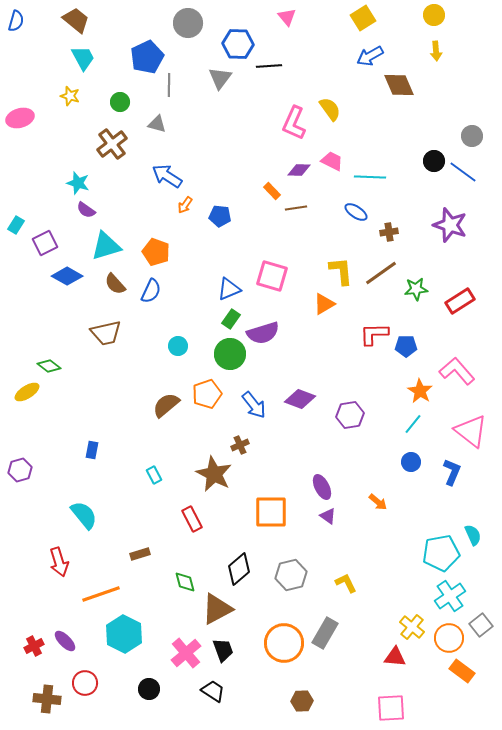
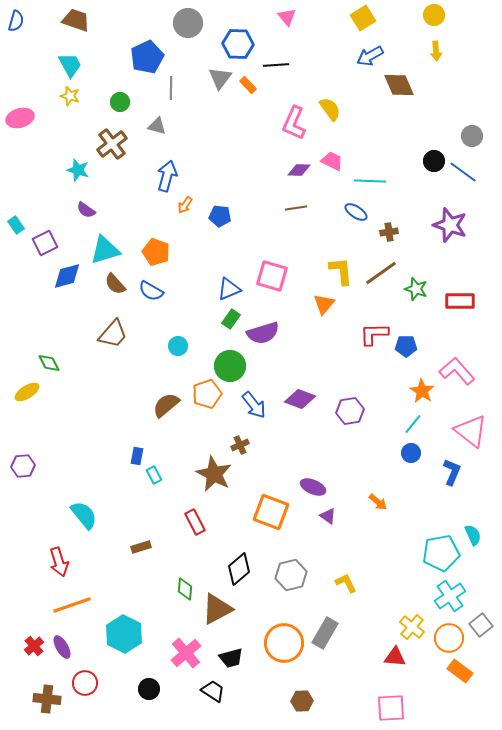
brown trapezoid at (76, 20): rotated 20 degrees counterclockwise
cyan trapezoid at (83, 58): moved 13 px left, 7 px down
black line at (269, 66): moved 7 px right, 1 px up
gray line at (169, 85): moved 2 px right, 3 px down
gray triangle at (157, 124): moved 2 px down
blue arrow at (167, 176): rotated 72 degrees clockwise
cyan line at (370, 177): moved 4 px down
cyan star at (78, 183): moved 13 px up
orange rectangle at (272, 191): moved 24 px left, 106 px up
cyan rectangle at (16, 225): rotated 66 degrees counterclockwise
cyan triangle at (106, 246): moved 1 px left, 4 px down
blue diamond at (67, 276): rotated 44 degrees counterclockwise
green star at (416, 289): rotated 25 degrees clockwise
blue semicircle at (151, 291): rotated 95 degrees clockwise
red rectangle at (460, 301): rotated 32 degrees clockwise
orange triangle at (324, 304): rotated 20 degrees counterclockwise
brown trapezoid at (106, 333): moved 7 px right, 1 px down; rotated 36 degrees counterclockwise
green circle at (230, 354): moved 12 px down
green diamond at (49, 366): moved 3 px up; rotated 25 degrees clockwise
orange star at (420, 391): moved 2 px right
purple hexagon at (350, 415): moved 4 px up
blue rectangle at (92, 450): moved 45 px right, 6 px down
blue circle at (411, 462): moved 9 px up
purple hexagon at (20, 470): moved 3 px right, 4 px up; rotated 10 degrees clockwise
purple ellipse at (322, 487): moved 9 px left; rotated 40 degrees counterclockwise
orange square at (271, 512): rotated 21 degrees clockwise
red rectangle at (192, 519): moved 3 px right, 3 px down
brown rectangle at (140, 554): moved 1 px right, 7 px up
green diamond at (185, 582): moved 7 px down; rotated 20 degrees clockwise
orange line at (101, 594): moved 29 px left, 11 px down
purple ellipse at (65, 641): moved 3 px left, 6 px down; rotated 15 degrees clockwise
red cross at (34, 646): rotated 12 degrees counterclockwise
black trapezoid at (223, 650): moved 8 px right, 8 px down; rotated 95 degrees clockwise
orange rectangle at (462, 671): moved 2 px left
